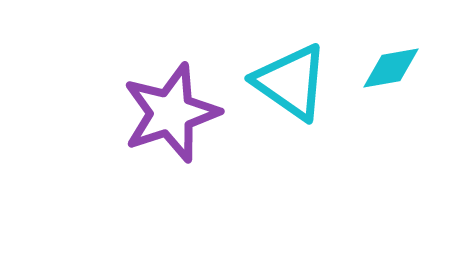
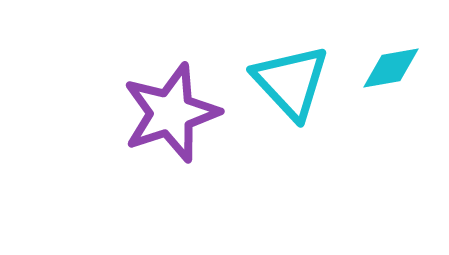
cyan triangle: rotated 12 degrees clockwise
